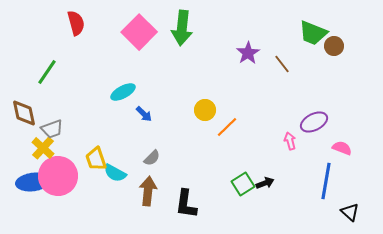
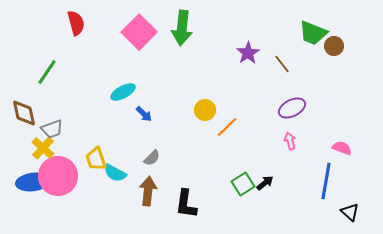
purple ellipse: moved 22 px left, 14 px up
black arrow: rotated 18 degrees counterclockwise
